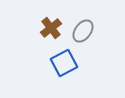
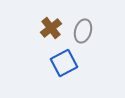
gray ellipse: rotated 20 degrees counterclockwise
